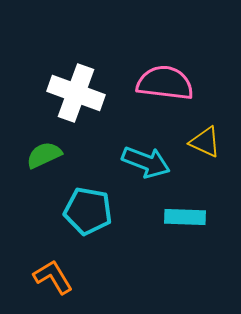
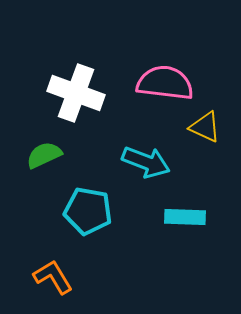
yellow triangle: moved 15 px up
